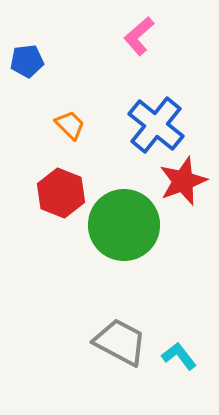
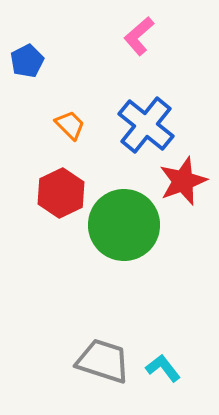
blue pentagon: rotated 20 degrees counterclockwise
blue cross: moved 10 px left
red hexagon: rotated 12 degrees clockwise
gray trapezoid: moved 17 px left, 19 px down; rotated 10 degrees counterclockwise
cyan L-shape: moved 16 px left, 12 px down
